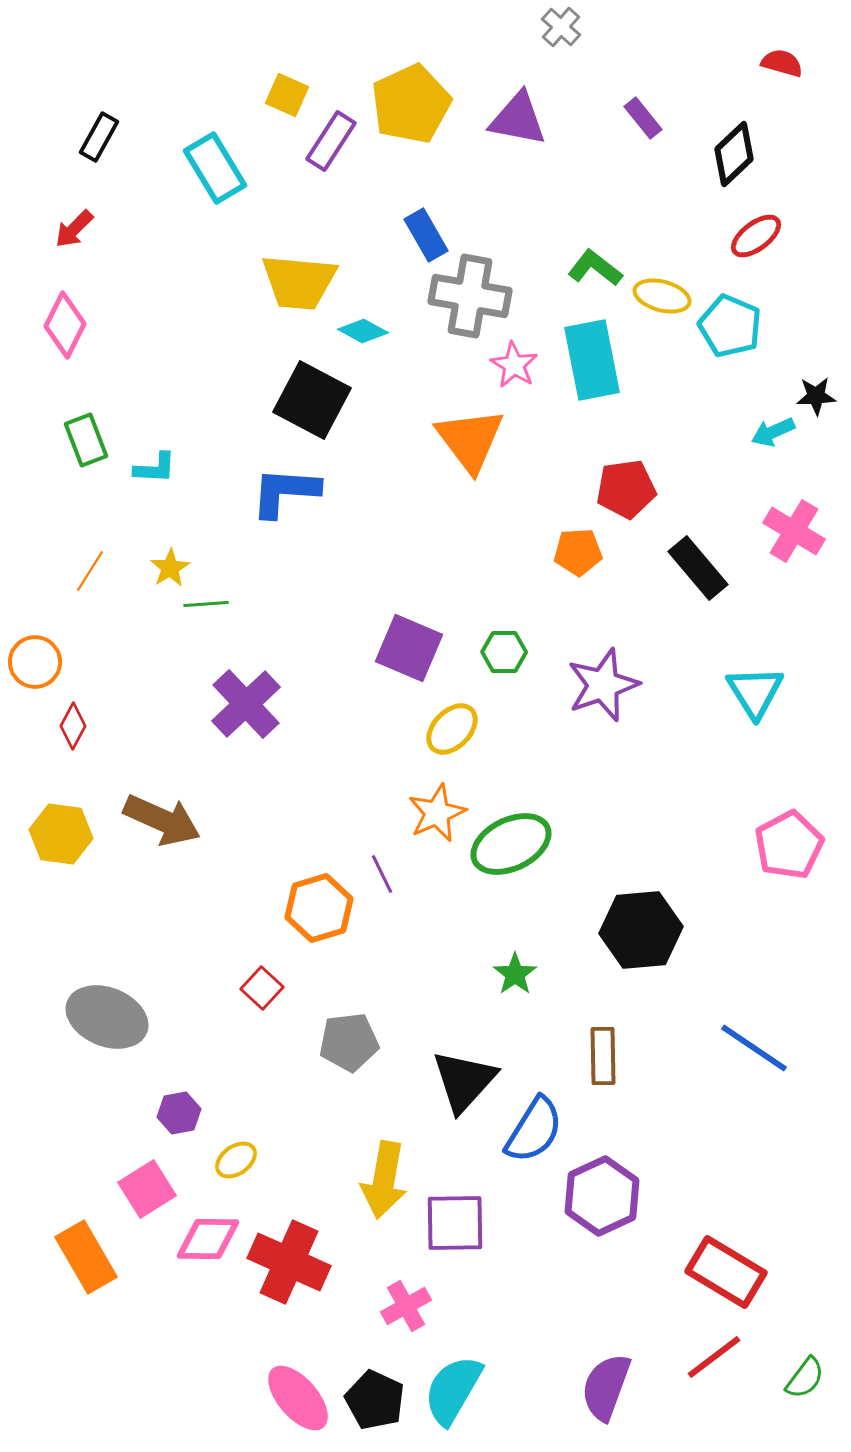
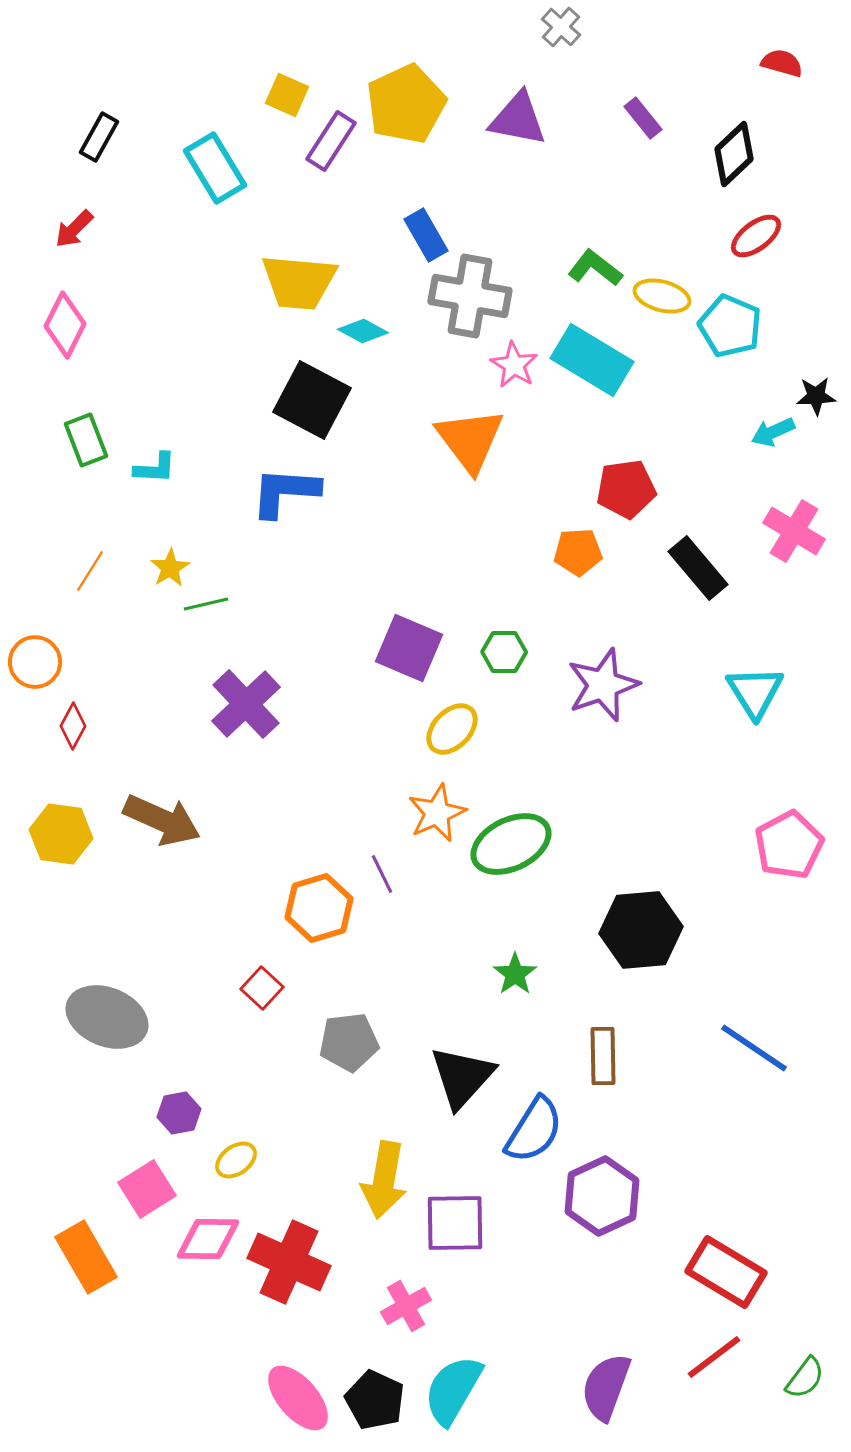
yellow pentagon at (411, 104): moved 5 px left
cyan rectangle at (592, 360): rotated 48 degrees counterclockwise
green line at (206, 604): rotated 9 degrees counterclockwise
black triangle at (464, 1081): moved 2 px left, 4 px up
